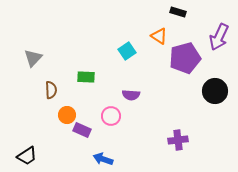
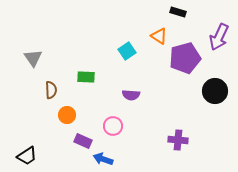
gray triangle: rotated 18 degrees counterclockwise
pink circle: moved 2 px right, 10 px down
purple rectangle: moved 1 px right, 11 px down
purple cross: rotated 12 degrees clockwise
